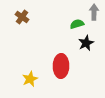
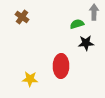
black star: rotated 21 degrees clockwise
yellow star: rotated 28 degrees clockwise
